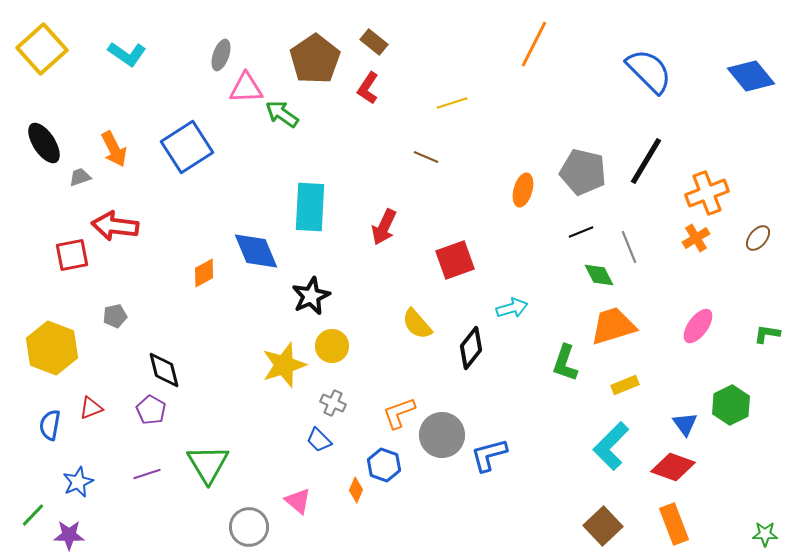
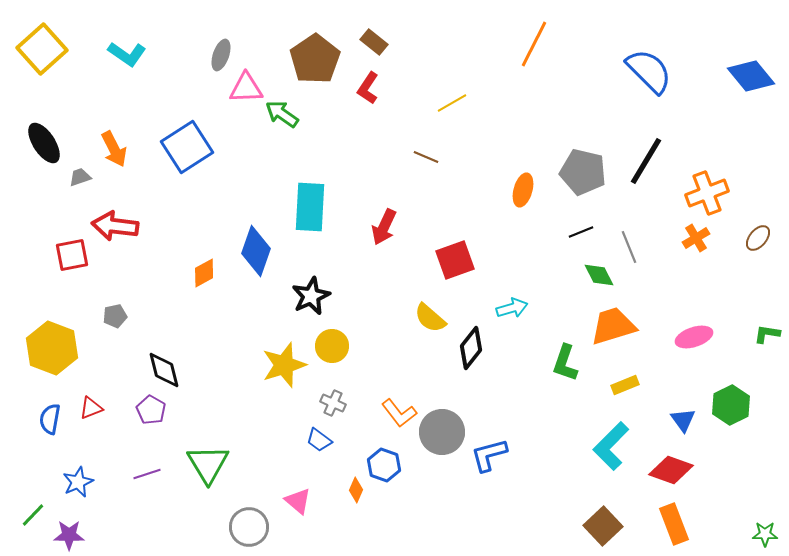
yellow line at (452, 103): rotated 12 degrees counterclockwise
blue diamond at (256, 251): rotated 42 degrees clockwise
yellow semicircle at (417, 324): moved 13 px right, 6 px up; rotated 8 degrees counterclockwise
pink ellipse at (698, 326): moved 4 px left, 11 px down; rotated 36 degrees clockwise
orange L-shape at (399, 413): rotated 108 degrees counterclockwise
blue triangle at (685, 424): moved 2 px left, 4 px up
blue semicircle at (50, 425): moved 6 px up
gray circle at (442, 435): moved 3 px up
blue trapezoid at (319, 440): rotated 8 degrees counterclockwise
red diamond at (673, 467): moved 2 px left, 3 px down
